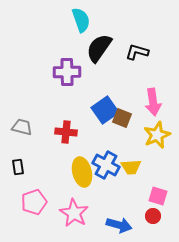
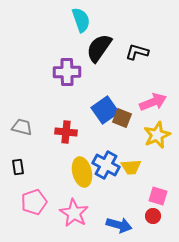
pink arrow: rotated 104 degrees counterclockwise
